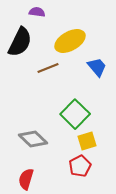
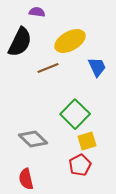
blue trapezoid: rotated 15 degrees clockwise
red pentagon: moved 1 px up
red semicircle: rotated 30 degrees counterclockwise
